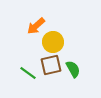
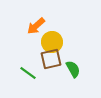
yellow circle: moved 1 px left
brown square: moved 6 px up
